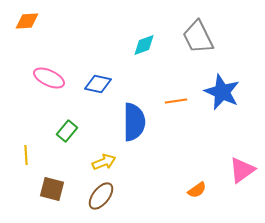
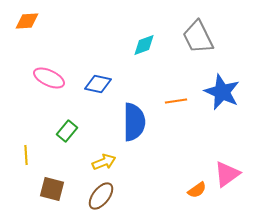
pink triangle: moved 15 px left, 4 px down
